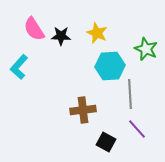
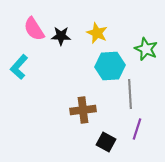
purple line: rotated 60 degrees clockwise
